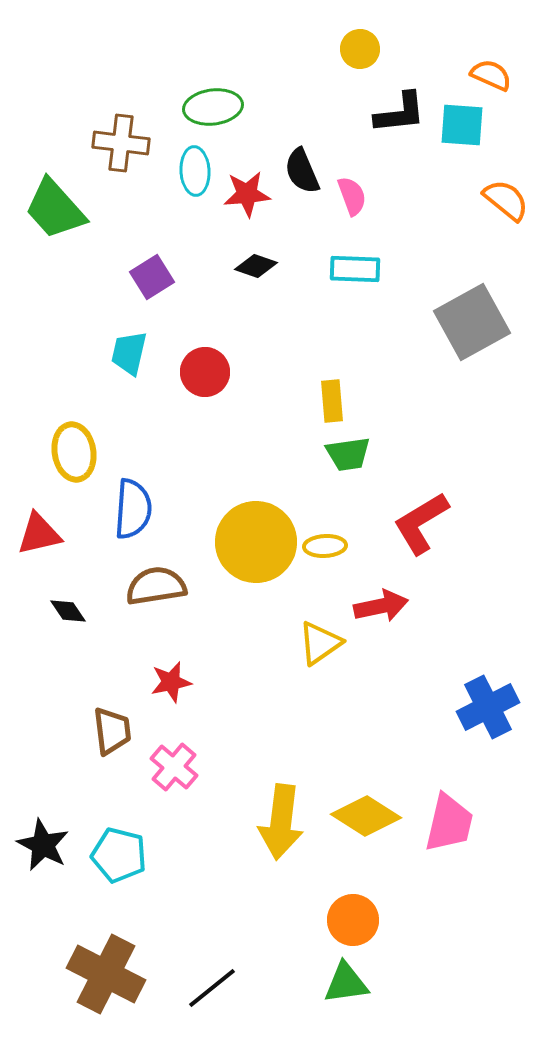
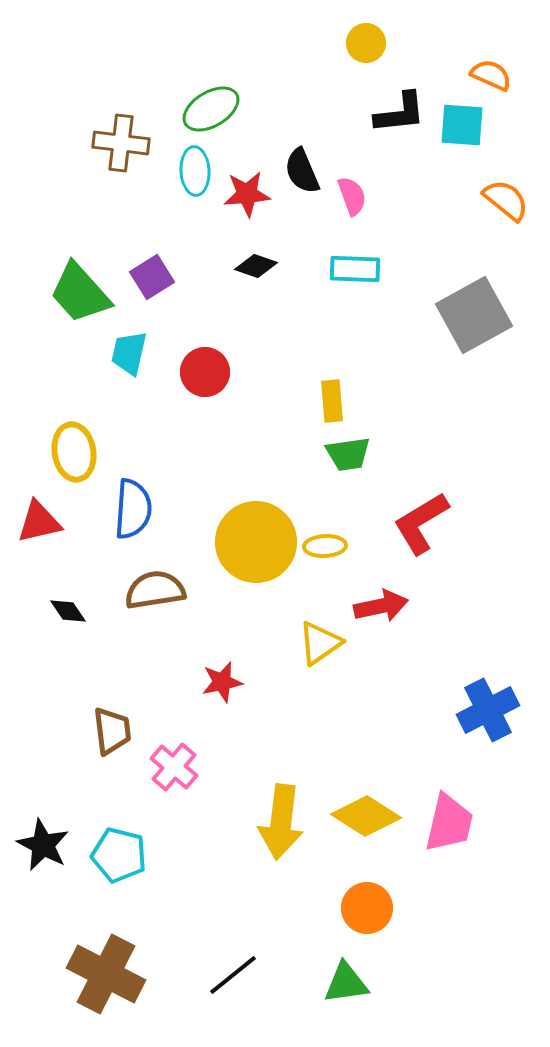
yellow circle at (360, 49): moved 6 px right, 6 px up
green ellipse at (213, 107): moved 2 px left, 2 px down; rotated 24 degrees counterclockwise
green trapezoid at (55, 209): moved 25 px right, 84 px down
gray square at (472, 322): moved 2 px right, 7 px up
red triangle at (39, 534): moved 12 px up
brown semicircle at (156, 586): moved 1 px left, 4 px down
red star at (171, 682): moved 51 px right
blue cross at (488, 707): moved 3 px down
orange circle at (353, 920): moved 14 px right, 12 px up
black line at (212, 988): moved 21 px right, 13 px up
